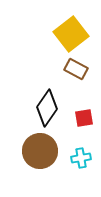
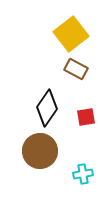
red square: moved 2 px right, 1 px up
cyan cross: moved 2 px right, 16 px down
